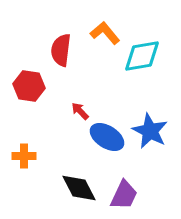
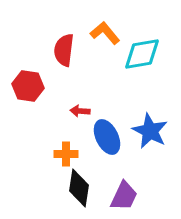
red semicircle: moved 3 px right
cyan diamond: moved 2 px up
red hexagon: moved 1 px left
red arrow: rotated 42 degrees counterclockwise
blue ellipse: rotated 32 degrees clockwise
orange cross: moved 42 px right, 2 px up
black diamond: rotated 36 degrees clockwise
purple trapezoid: moved 1 px down
